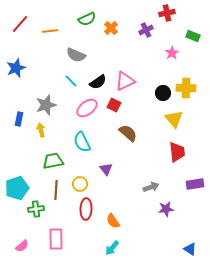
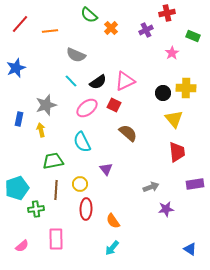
green semicircle: moved 2 px right, 4 px up; rotated 66 degrees clockwise
